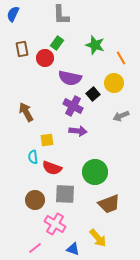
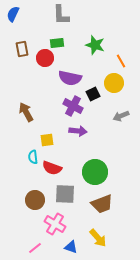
green rectangle: rotated 48 degrees clockwise
orange line: moved 3 px down
black square: rotated 16 degrees clockwise
brown trapezoid: moved 7 px left
blue triangle: moved 2 px left, 2 px up
